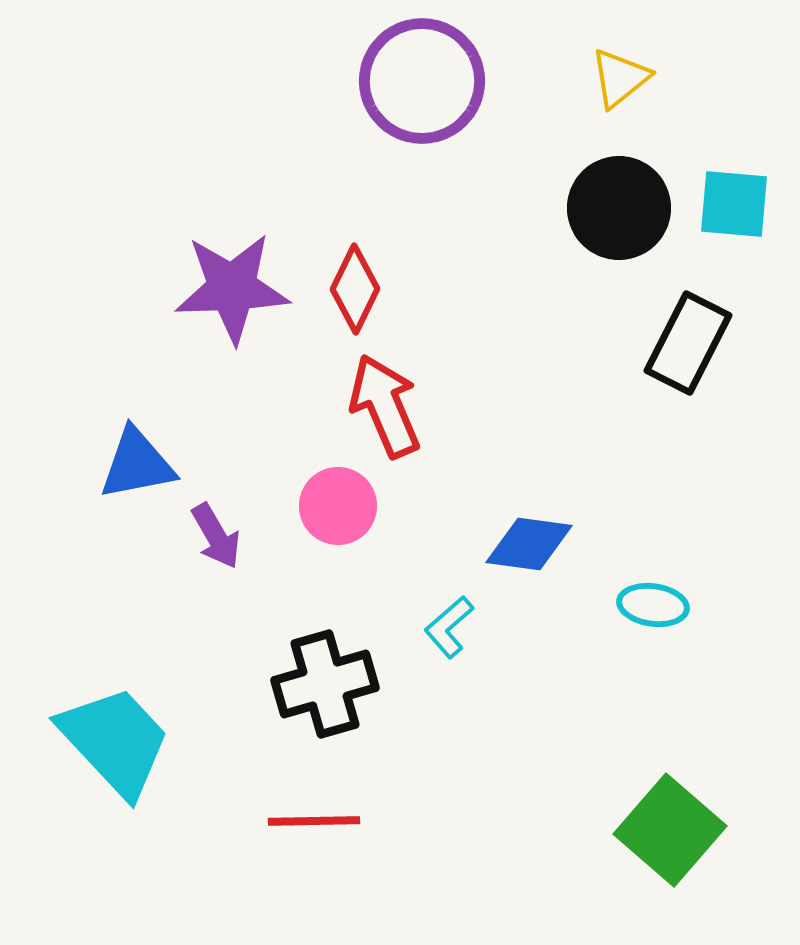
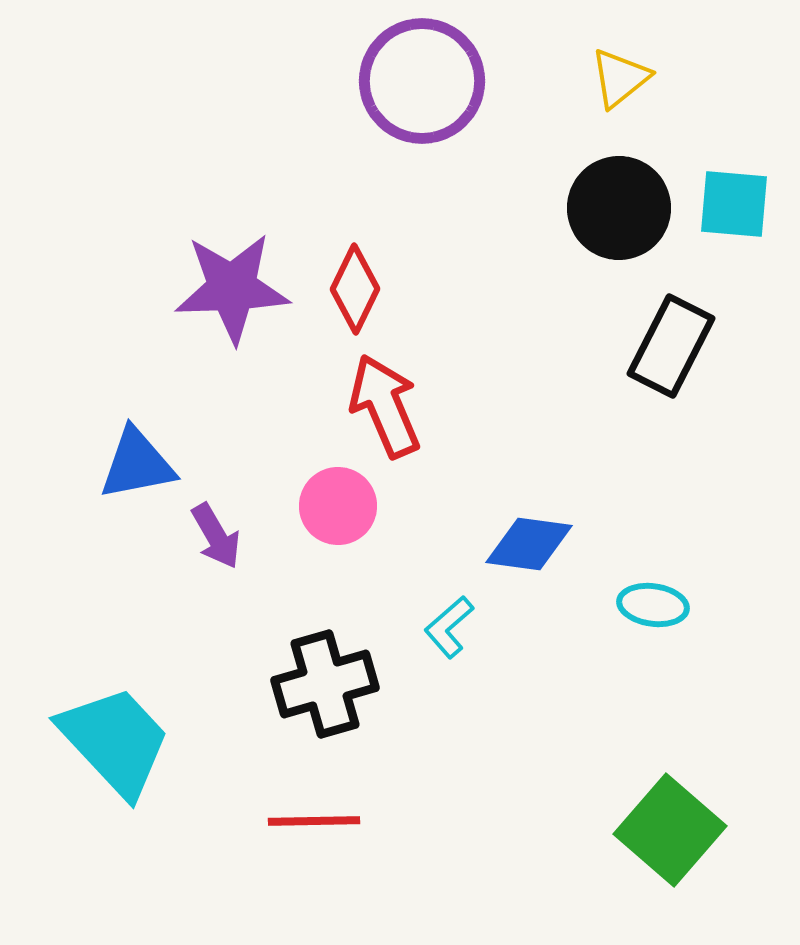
black rectangle: moved 17 px left, 3 px down
